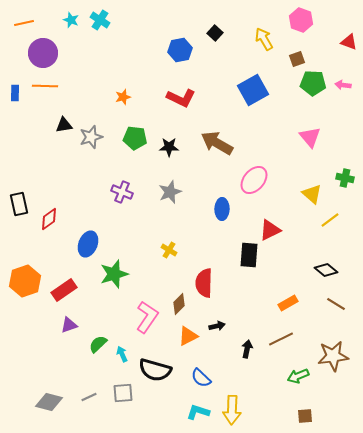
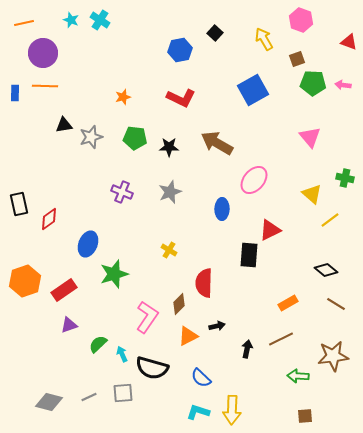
black semicircle at (155, 370): moved 3 px left, 2 px up
green arrow at (298, 376): rotated 25 degrees clockwise
